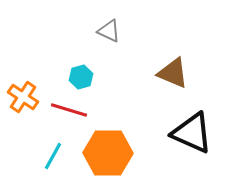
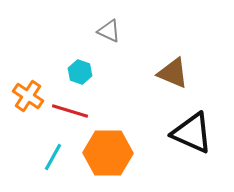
cyan hexagon: moved 1 px left, 5 px up; rotated 25 degrees counterclockwise
orange cross: moved 5 px right, 1 px up
red line: moved 1 px right, 1 px down
cyan line: moved 1 px down
